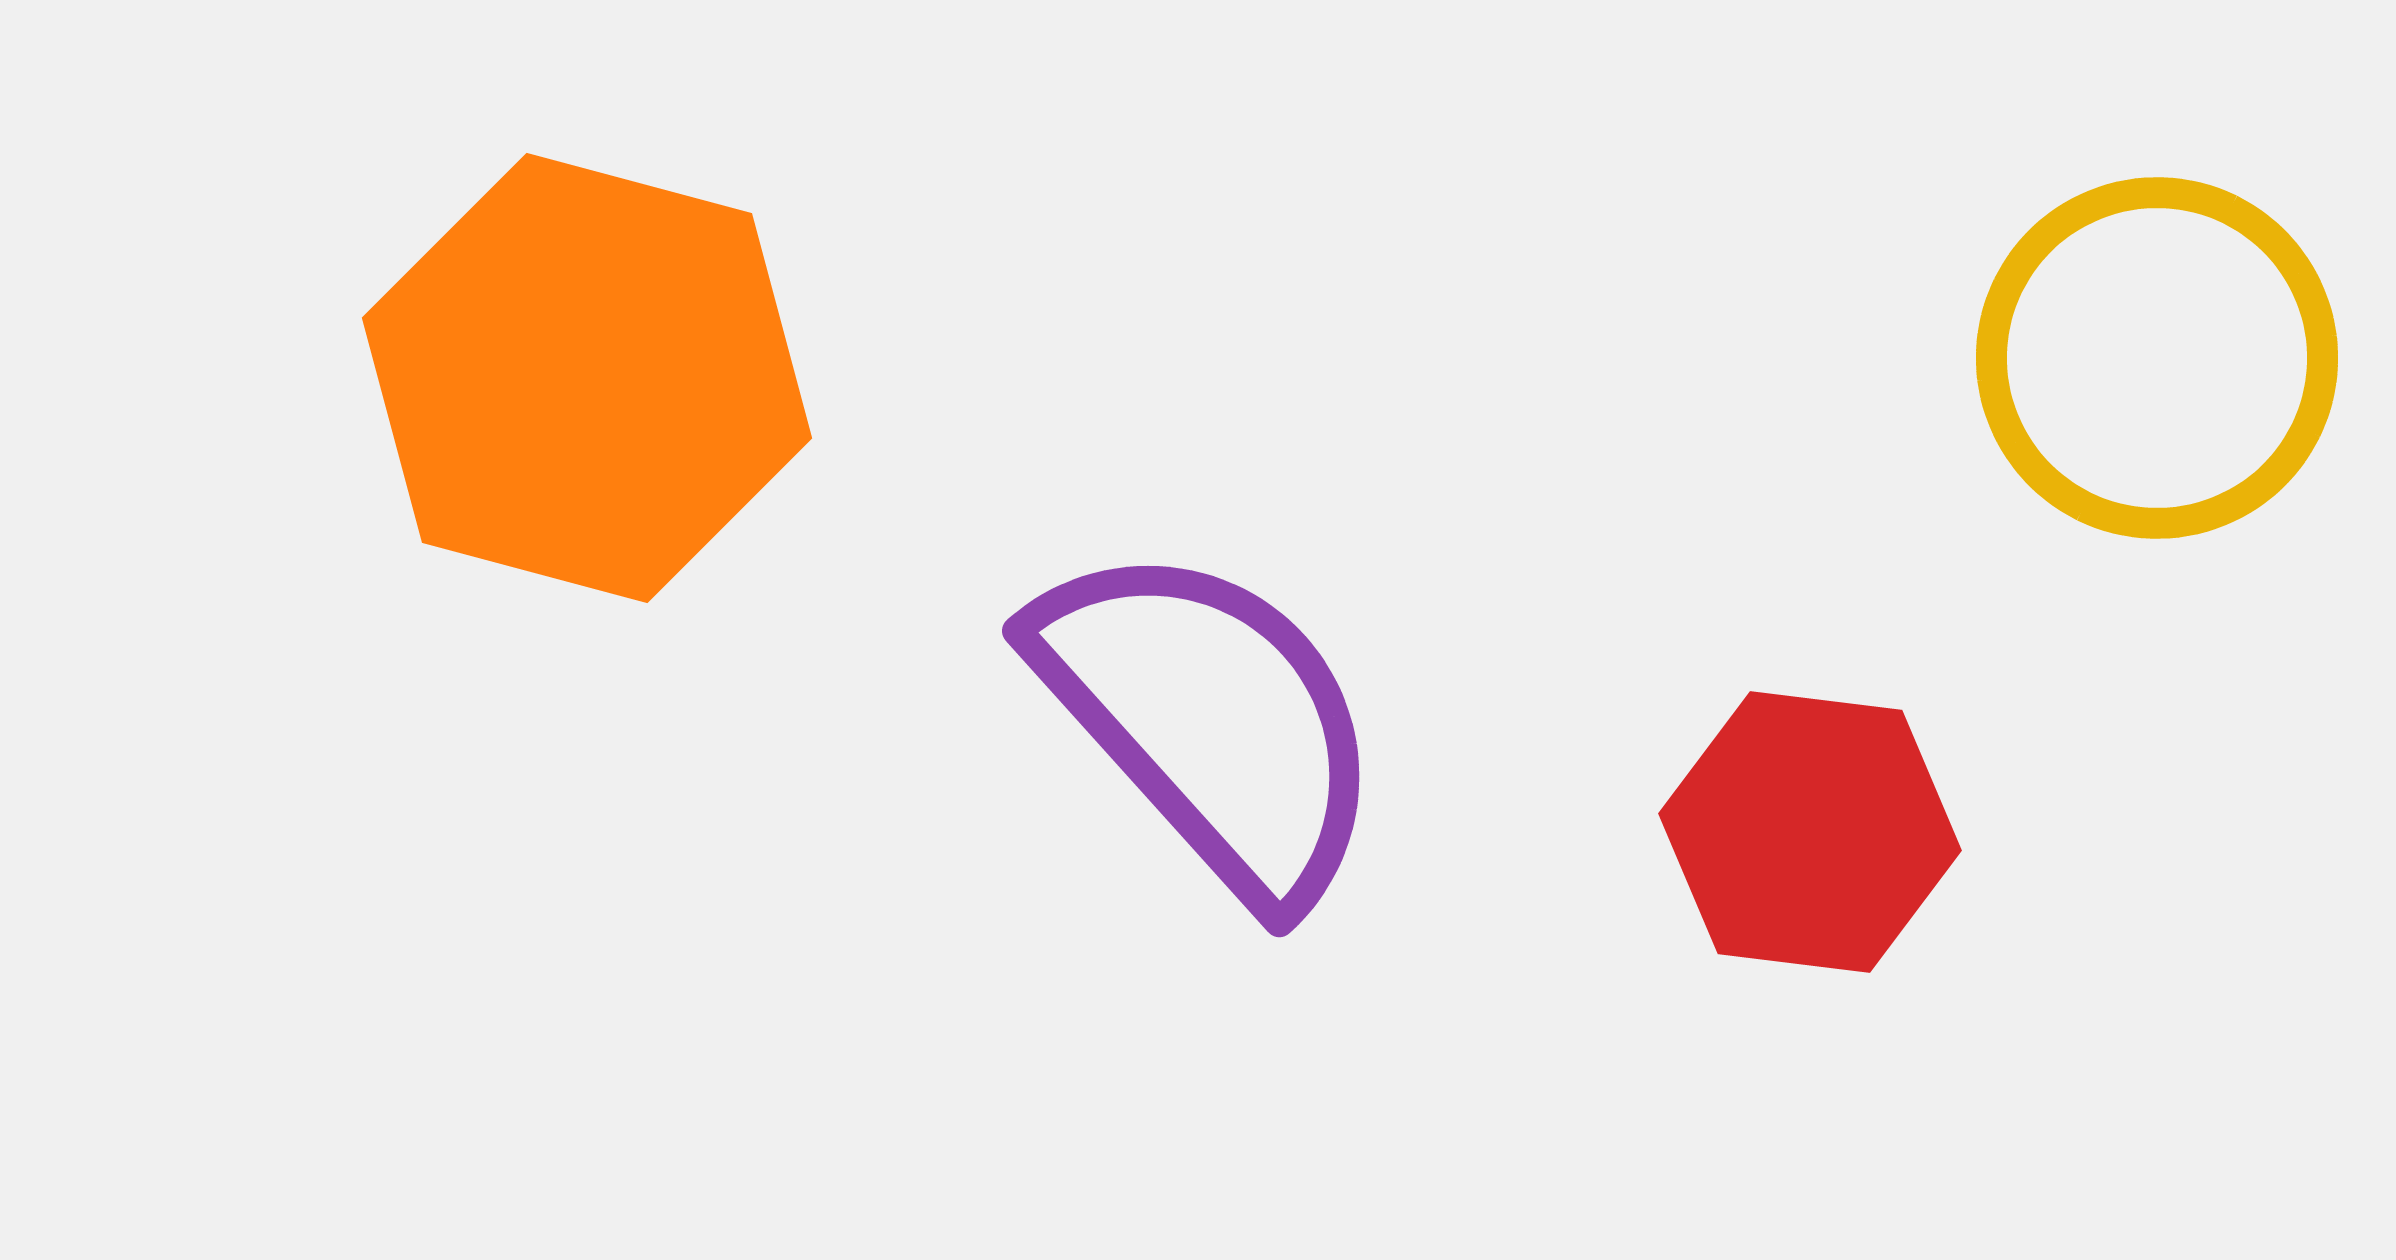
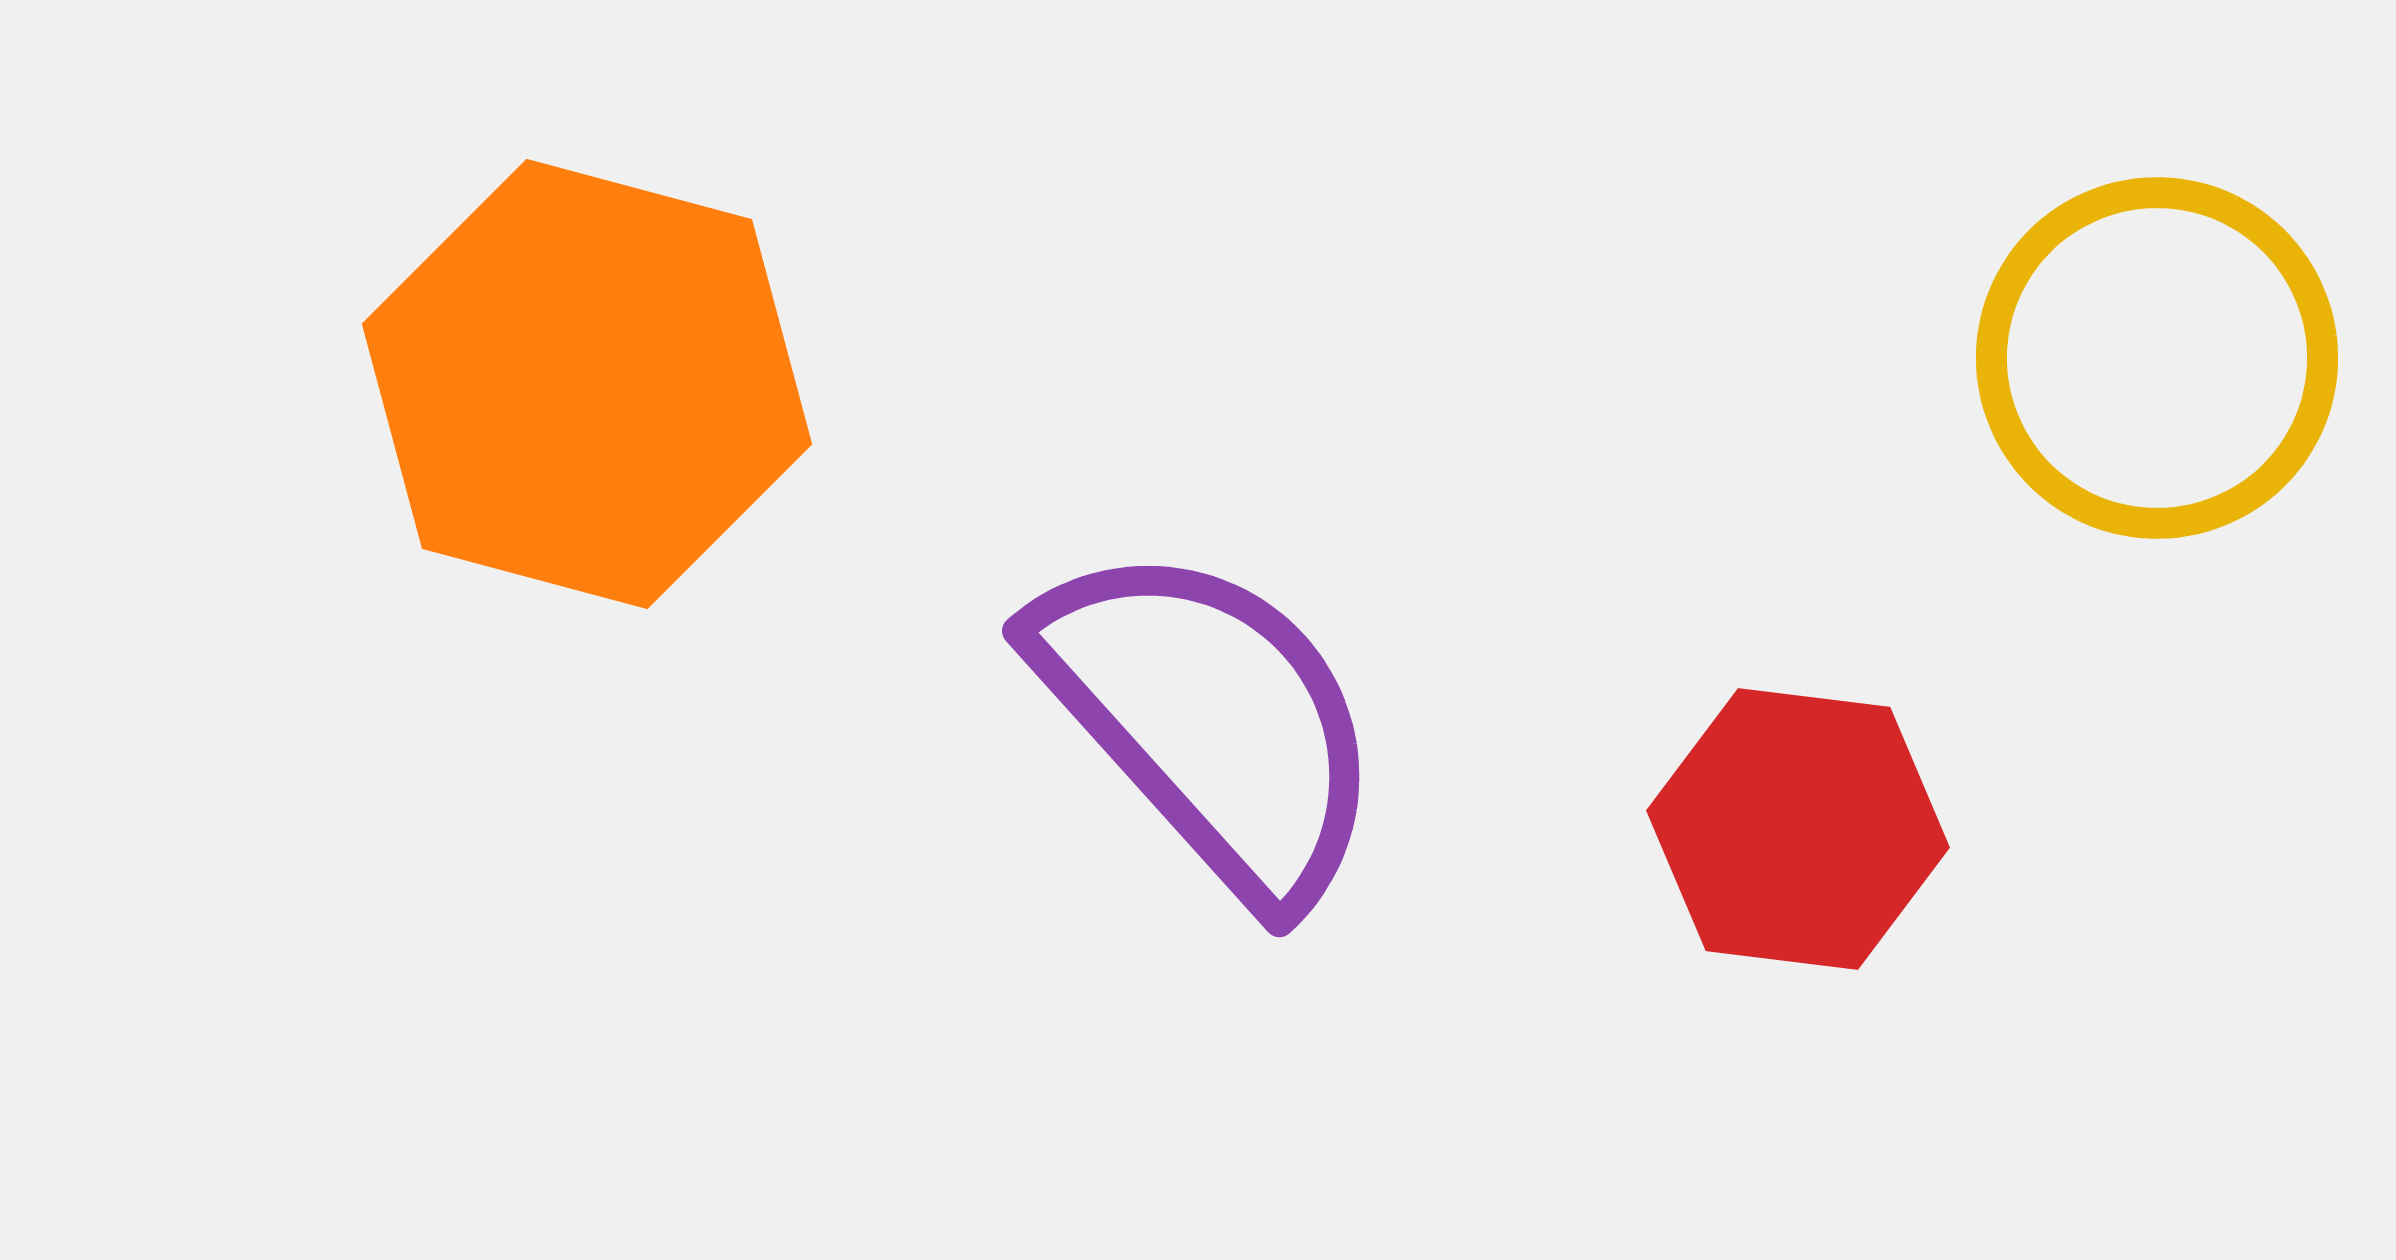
orange hexagon: moved 6 px down
red hexagon: moved 12 px left, 3 px up
